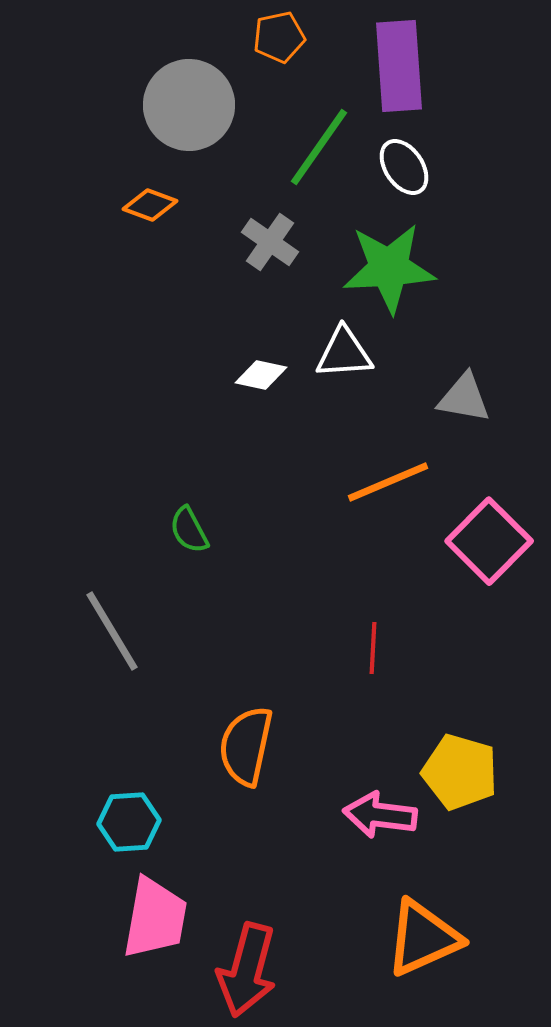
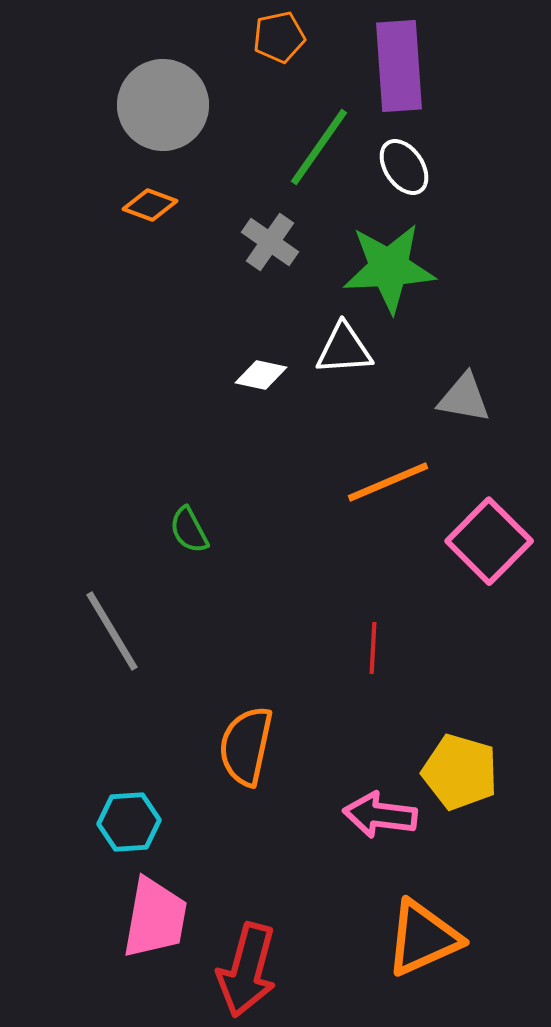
gray circle: moved 26 px left
white triangle: moved 4 px up
